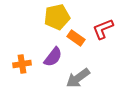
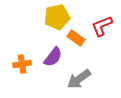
red L-shape: moved 1 px left, 3 px up
gray arrow: moved 1 px right, 1 px down
